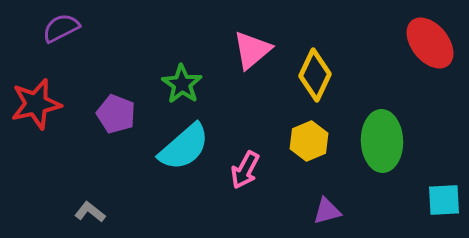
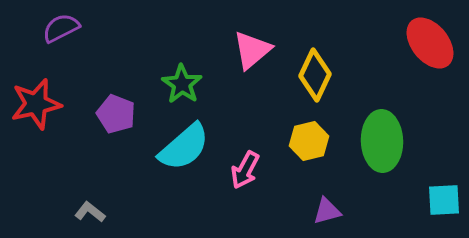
yellow hexagon: rotated 9 degrees clockwise
